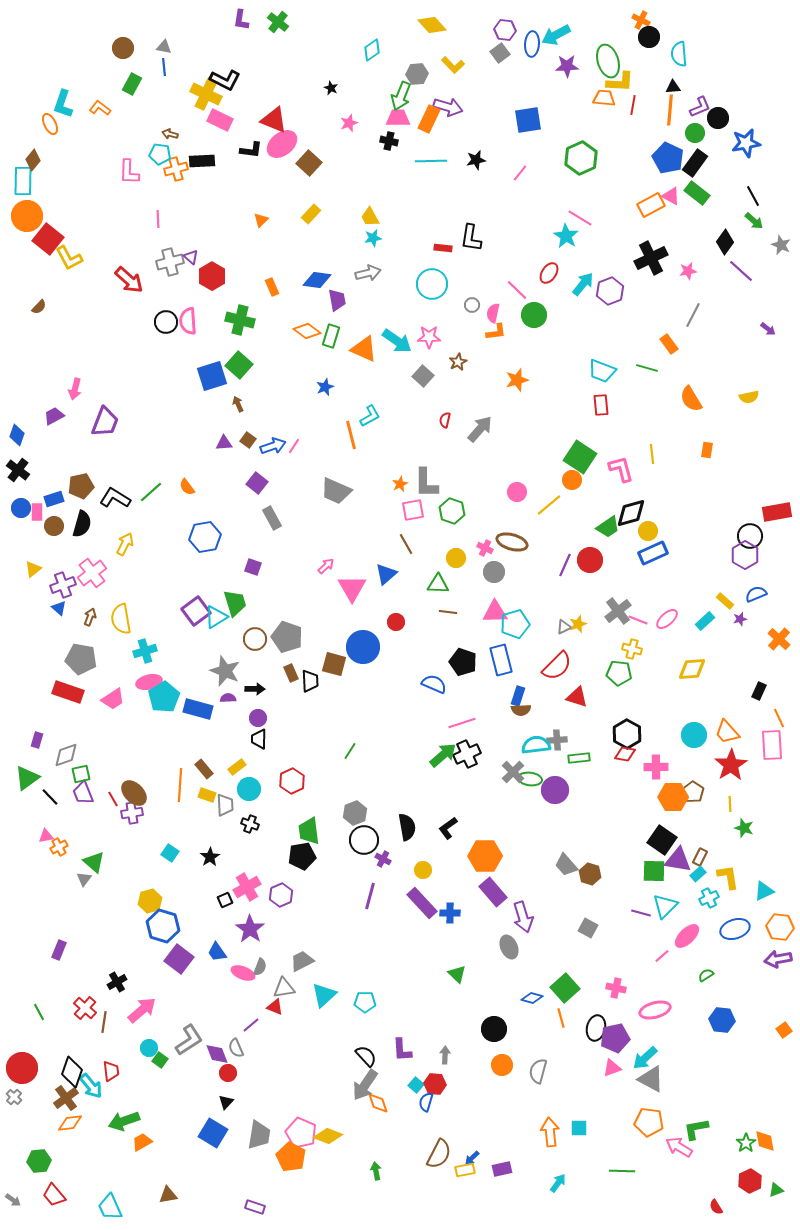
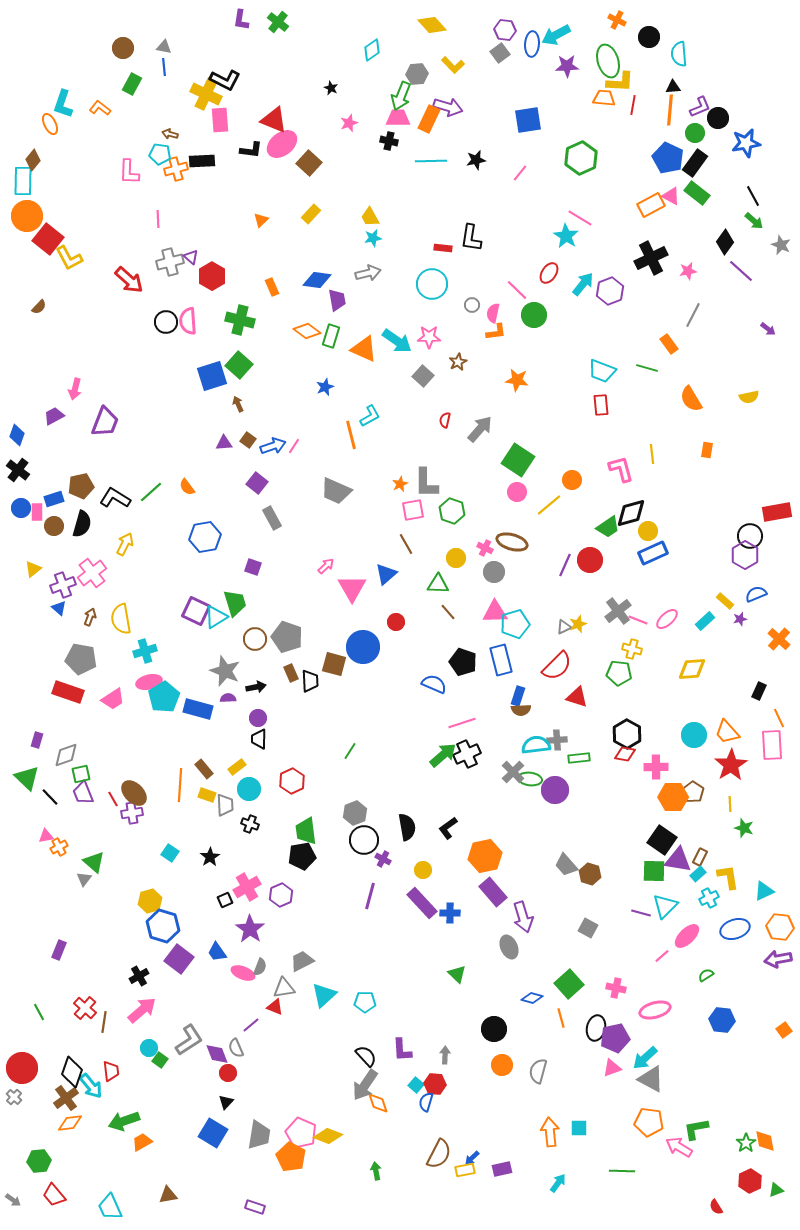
orange cross at (641, 20): moved 24 px left
pink rectangle at (220, 120): rotated 60 degrees clockwise
orange star at (517, 380): rotated 25 degrees clockwise
green square at (580, 457): moved 62 px left, 3 px down
purple square at (196, 611): rotated 28 degrees counterclockwise
brown line at (448, 612): rotated 42 degrees clockwise
black arrow at (255, 689): moved 1 px right, 2 px up; rotated 12 degrees counterclockwise
green triangle at (27, 778): rotated 40 degrees counterclockwise
green trapezoid at (309, 831): moved 3 px left
orange hexagon at (485, 856): rotated 12 degrees counterclockwise
black cross at (117, 982): moved 22 px right, 6 px up
green square at (565, 988): moved 4 px right, 4 px up
